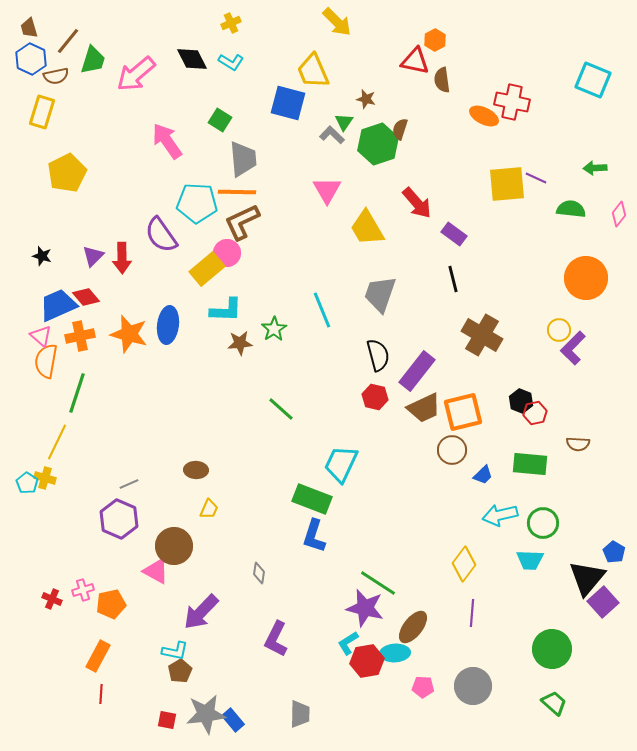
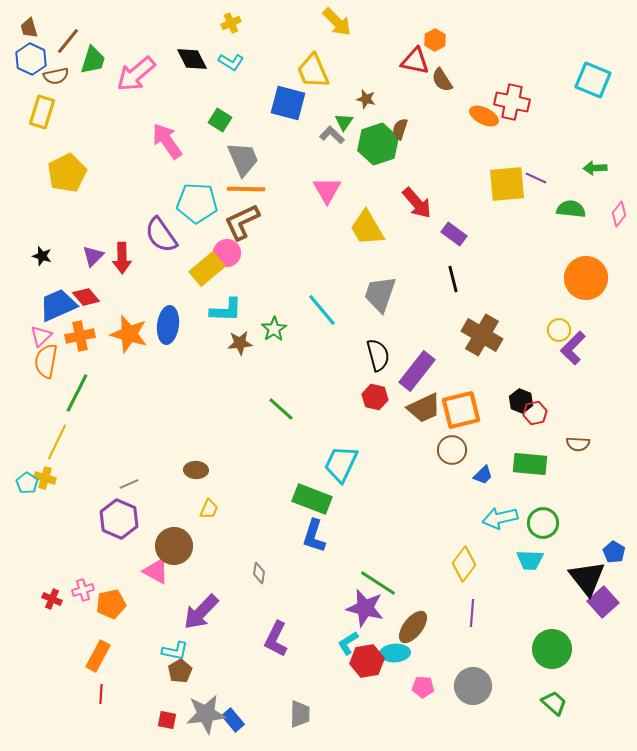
brown semicircle at (442, 80): rotated 25 degrees counterclockwise
gray trapezoid at (243, 159): rotated 18 degrees counterclockwise
orange line at (237, 192): moved 9 px right, 3 px up
cyan line at (322, 310): rotated 18 degrees counterclockwise
pink triangle at (41, 336): rotated 35 degrees clockwise
green line at (77, 393): rotated 9 degrees clockwise
orange square at (463, 412): moved 2 px left, 2 px up
cyan arrow at (500, 515): moved 3 px down
black triangle at (587, 578): rotated 18 degrees counterclockwise
